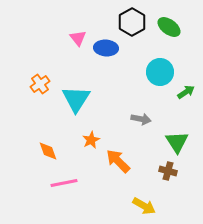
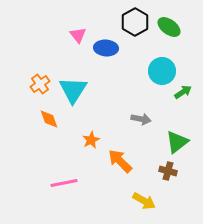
black hexagon: moved 3 px right
pink triangle: moved 3 px up
cyan circle: moved 2 px right, 1 px up
green arrow: moved 3 px left
cyan triangle: moved 3 px left, 9 px up
green triangle: rotated 25 degrees clockwise
orange diamond: moved 1 px right, 32 px up
orange arrow: moved 2 px right
yellow arrow: moved 5 px up
